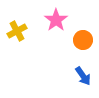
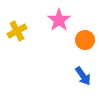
pink star: moved 3 px right
orange circle: moved 2 px right
